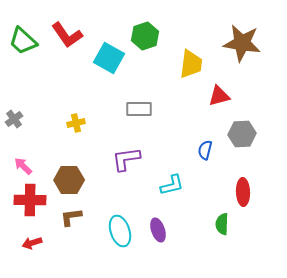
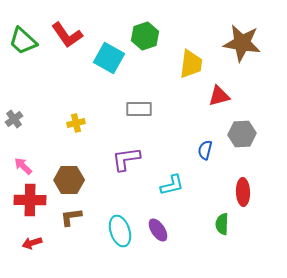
purple ellipse: rotated 15 degrees counterclockwise
